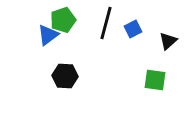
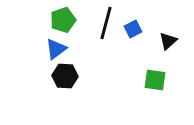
blue triangle: moved 8 px right, 14 px down
